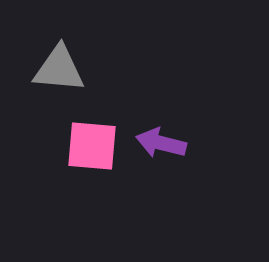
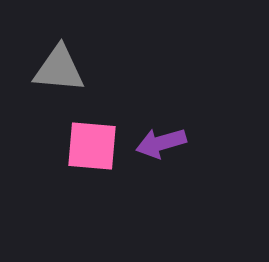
purple arrow: rotated 30 degrees counterclockwise
